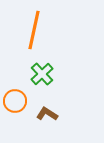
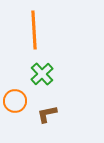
orange line: rotated 15 degrees counterclockwise
brown L-shape: rotated 45 degrees counterclockwise
